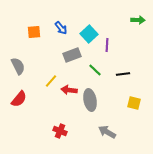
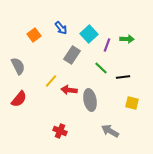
green arrow: moved 11 px left, 19 px down
orange square: moved 3 px down; rotated 32 degrees counterclockwise
purple line: rotated 16 degrees clockwise
gray rectangle: rotated 36 degrees counterclockwise
green line: moved 6 px right, 2 px up
black line: moved 3 px down
yellow square: moved 2 px left
gray arrow: moved 3 px right, 1 px up
